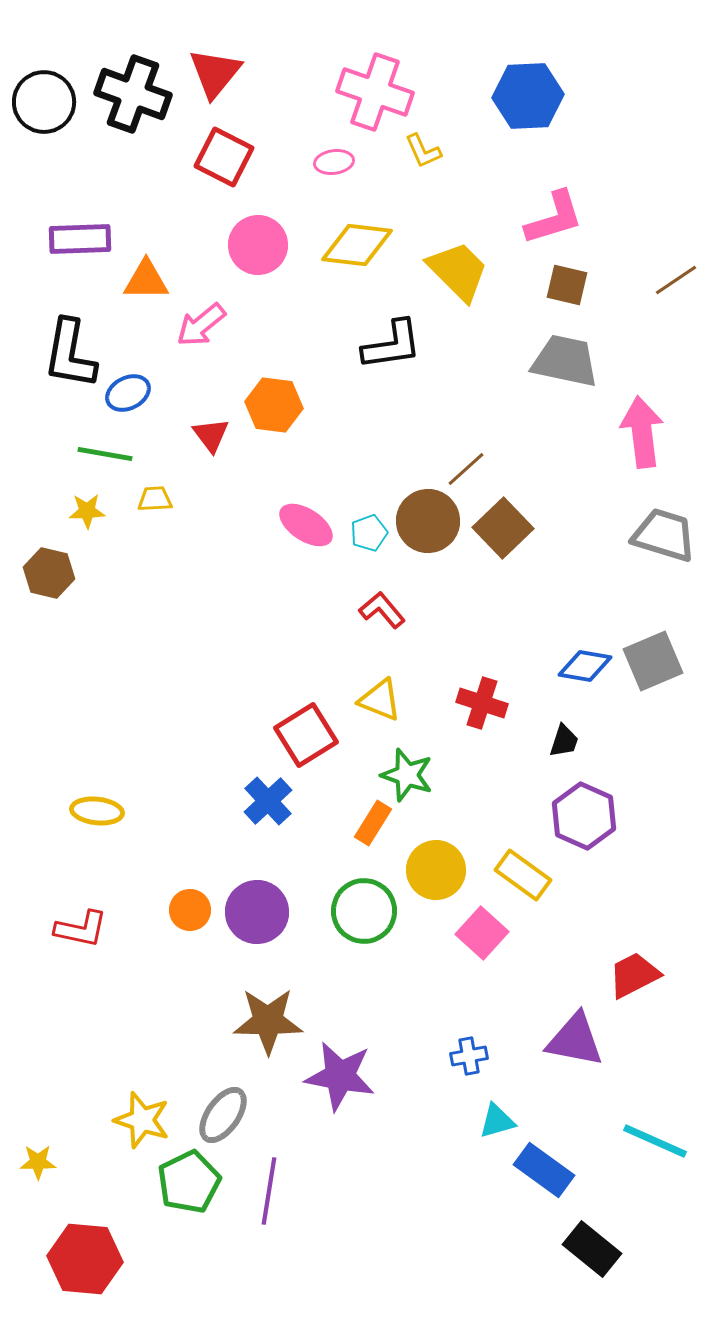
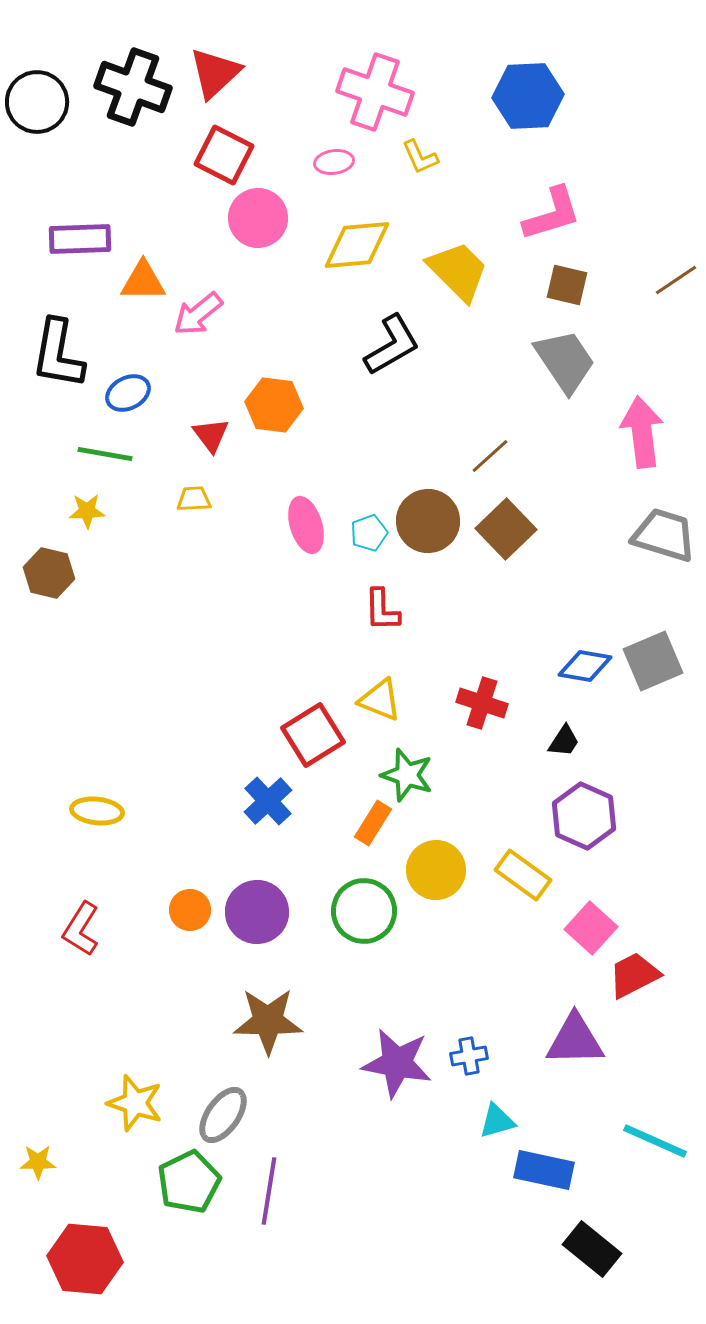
red triangle at (215, 73): rotated 8 degrees clockwise
black cross at (133, 94): moved 7 px up
black circle at (44, 102): moved 7 px left
yellow L-shape at (423, 151): moved 3 px left, 6 px down
red square at (224, 157): moved 2 px up
pink L-shape at (554, 218): moved 2 px left, 4 px up
pink circle at (258, 245): moved 27 px up
yellow diamond at (357, 245): rotated 12 degrees counterclockwise
orange triangle at (146, 280): moved 3 px left, 1 px down
pink arrow at (201, 325): moved 3 px left, 11 px up
black L-shape at (392, 345): rotated 22 degrees counterclockwise
black L-shape at (70, 354): moved 12 px left
gray trapezoid at (565, 361): rotated 44 degrees clockwise
brown line at (466, 469): moved 24 px right, 13 px up
yellow trapezoid at (155, 499): moved 39 px right
pink ellipse at (306, 525): rotated 40 degrees clockwise
brown square at (503, 528): moved 3 px right, 1 px down
red L-shape at (382, 610): rotated 141 degrees counterclockwise
red square at (306, 735): moved 7 px right
black trapezoid at (564, 741): rotated 15 degrees clockwise
red L-shape at (81, 929): rotated 110 degrees clockwise
pink square at (482, 933): moved 109 px right, 5 px up
purple triangle at (575, 1040): rotated 12 degrees counterclockwise
purple star at (340, 1076): moved 57 px right, 13 px up
yellow star at (142, 1120): moved 7 px left, 17 px up
blue rectangle at (544, 1170): rotated 24 degrees counterclockwise
